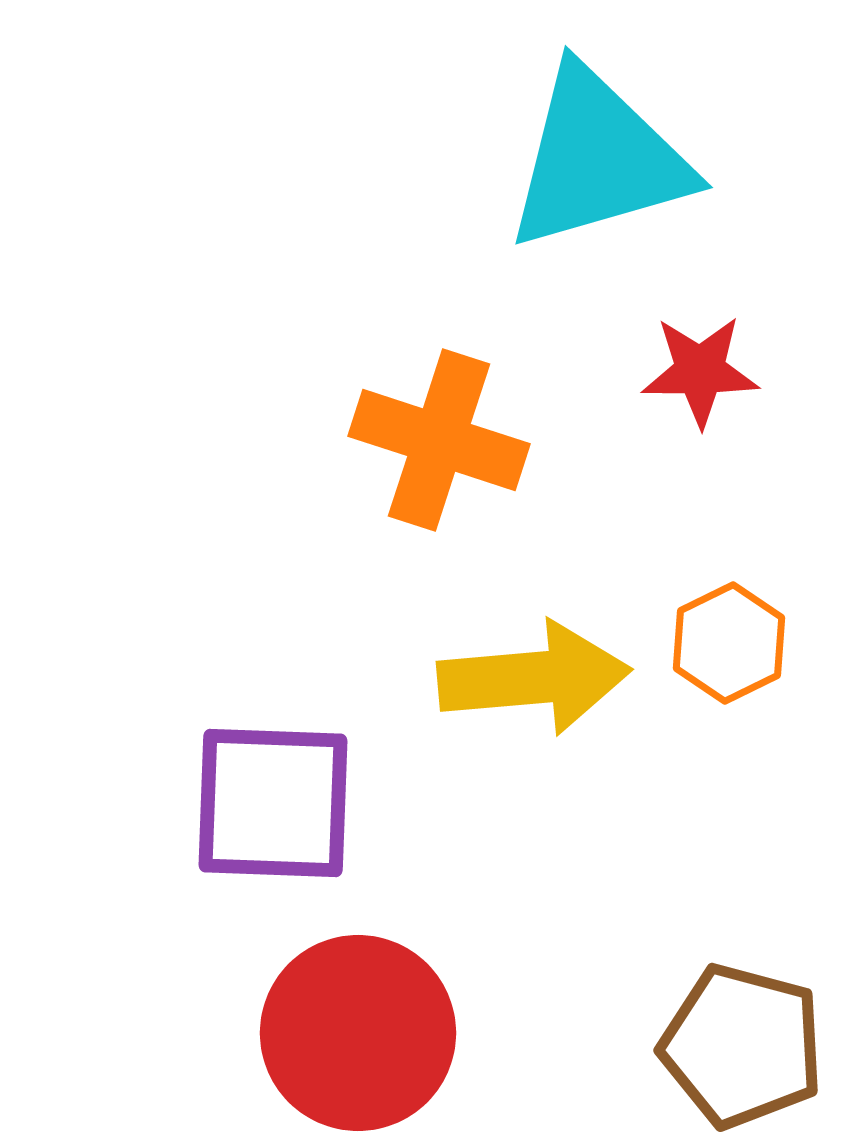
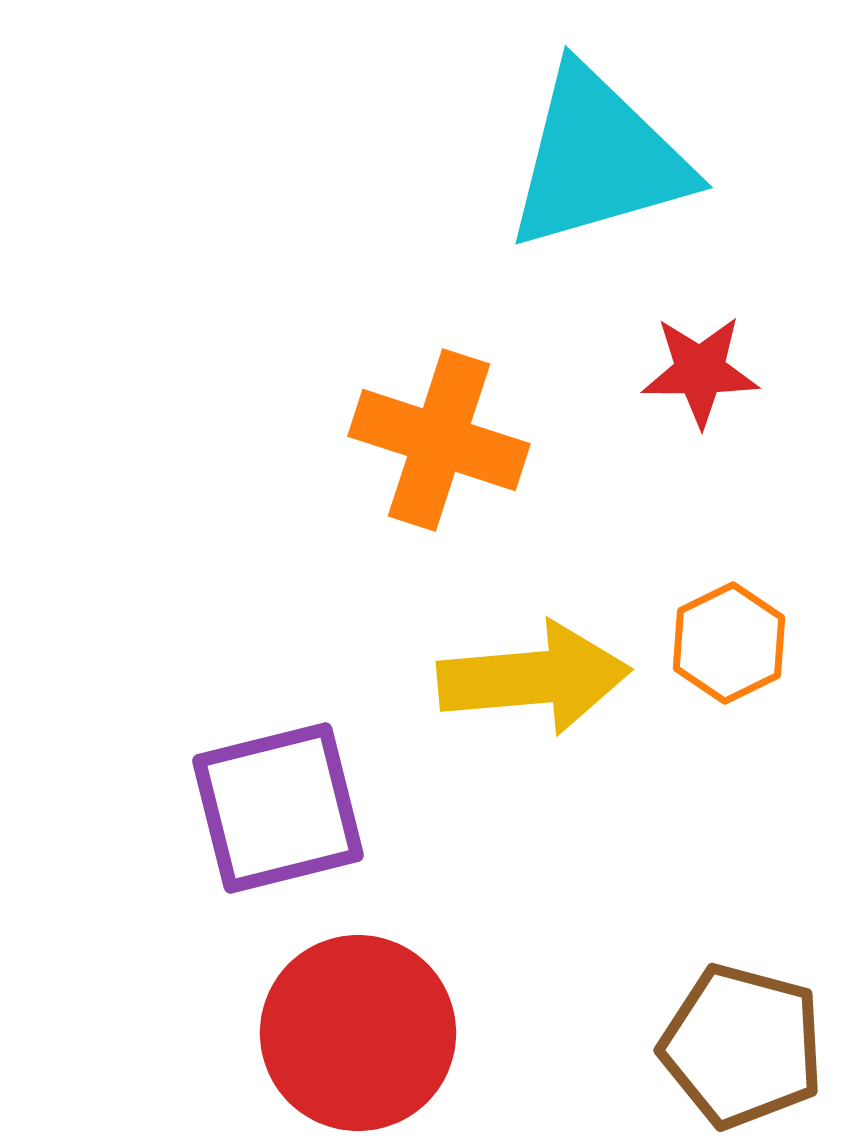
purple square: moved 5 px right, 5 px down; rotated 16 degrees counterclockwise
